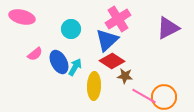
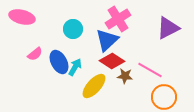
cyan circle: moved 2 px right
yellow ellipse: rotated 40 degrees clockwise
pink line: moved 6 px right, 26 px up
